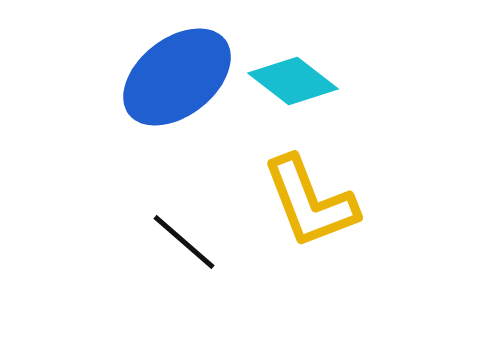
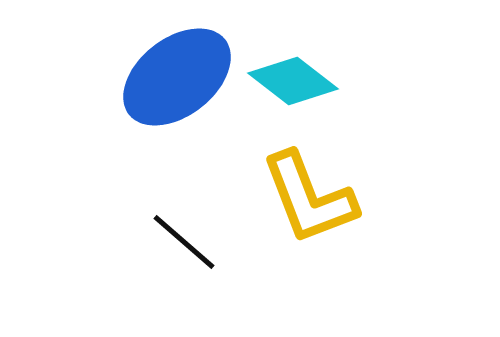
yellow L-shape: moved 1 px left, 4 px up
